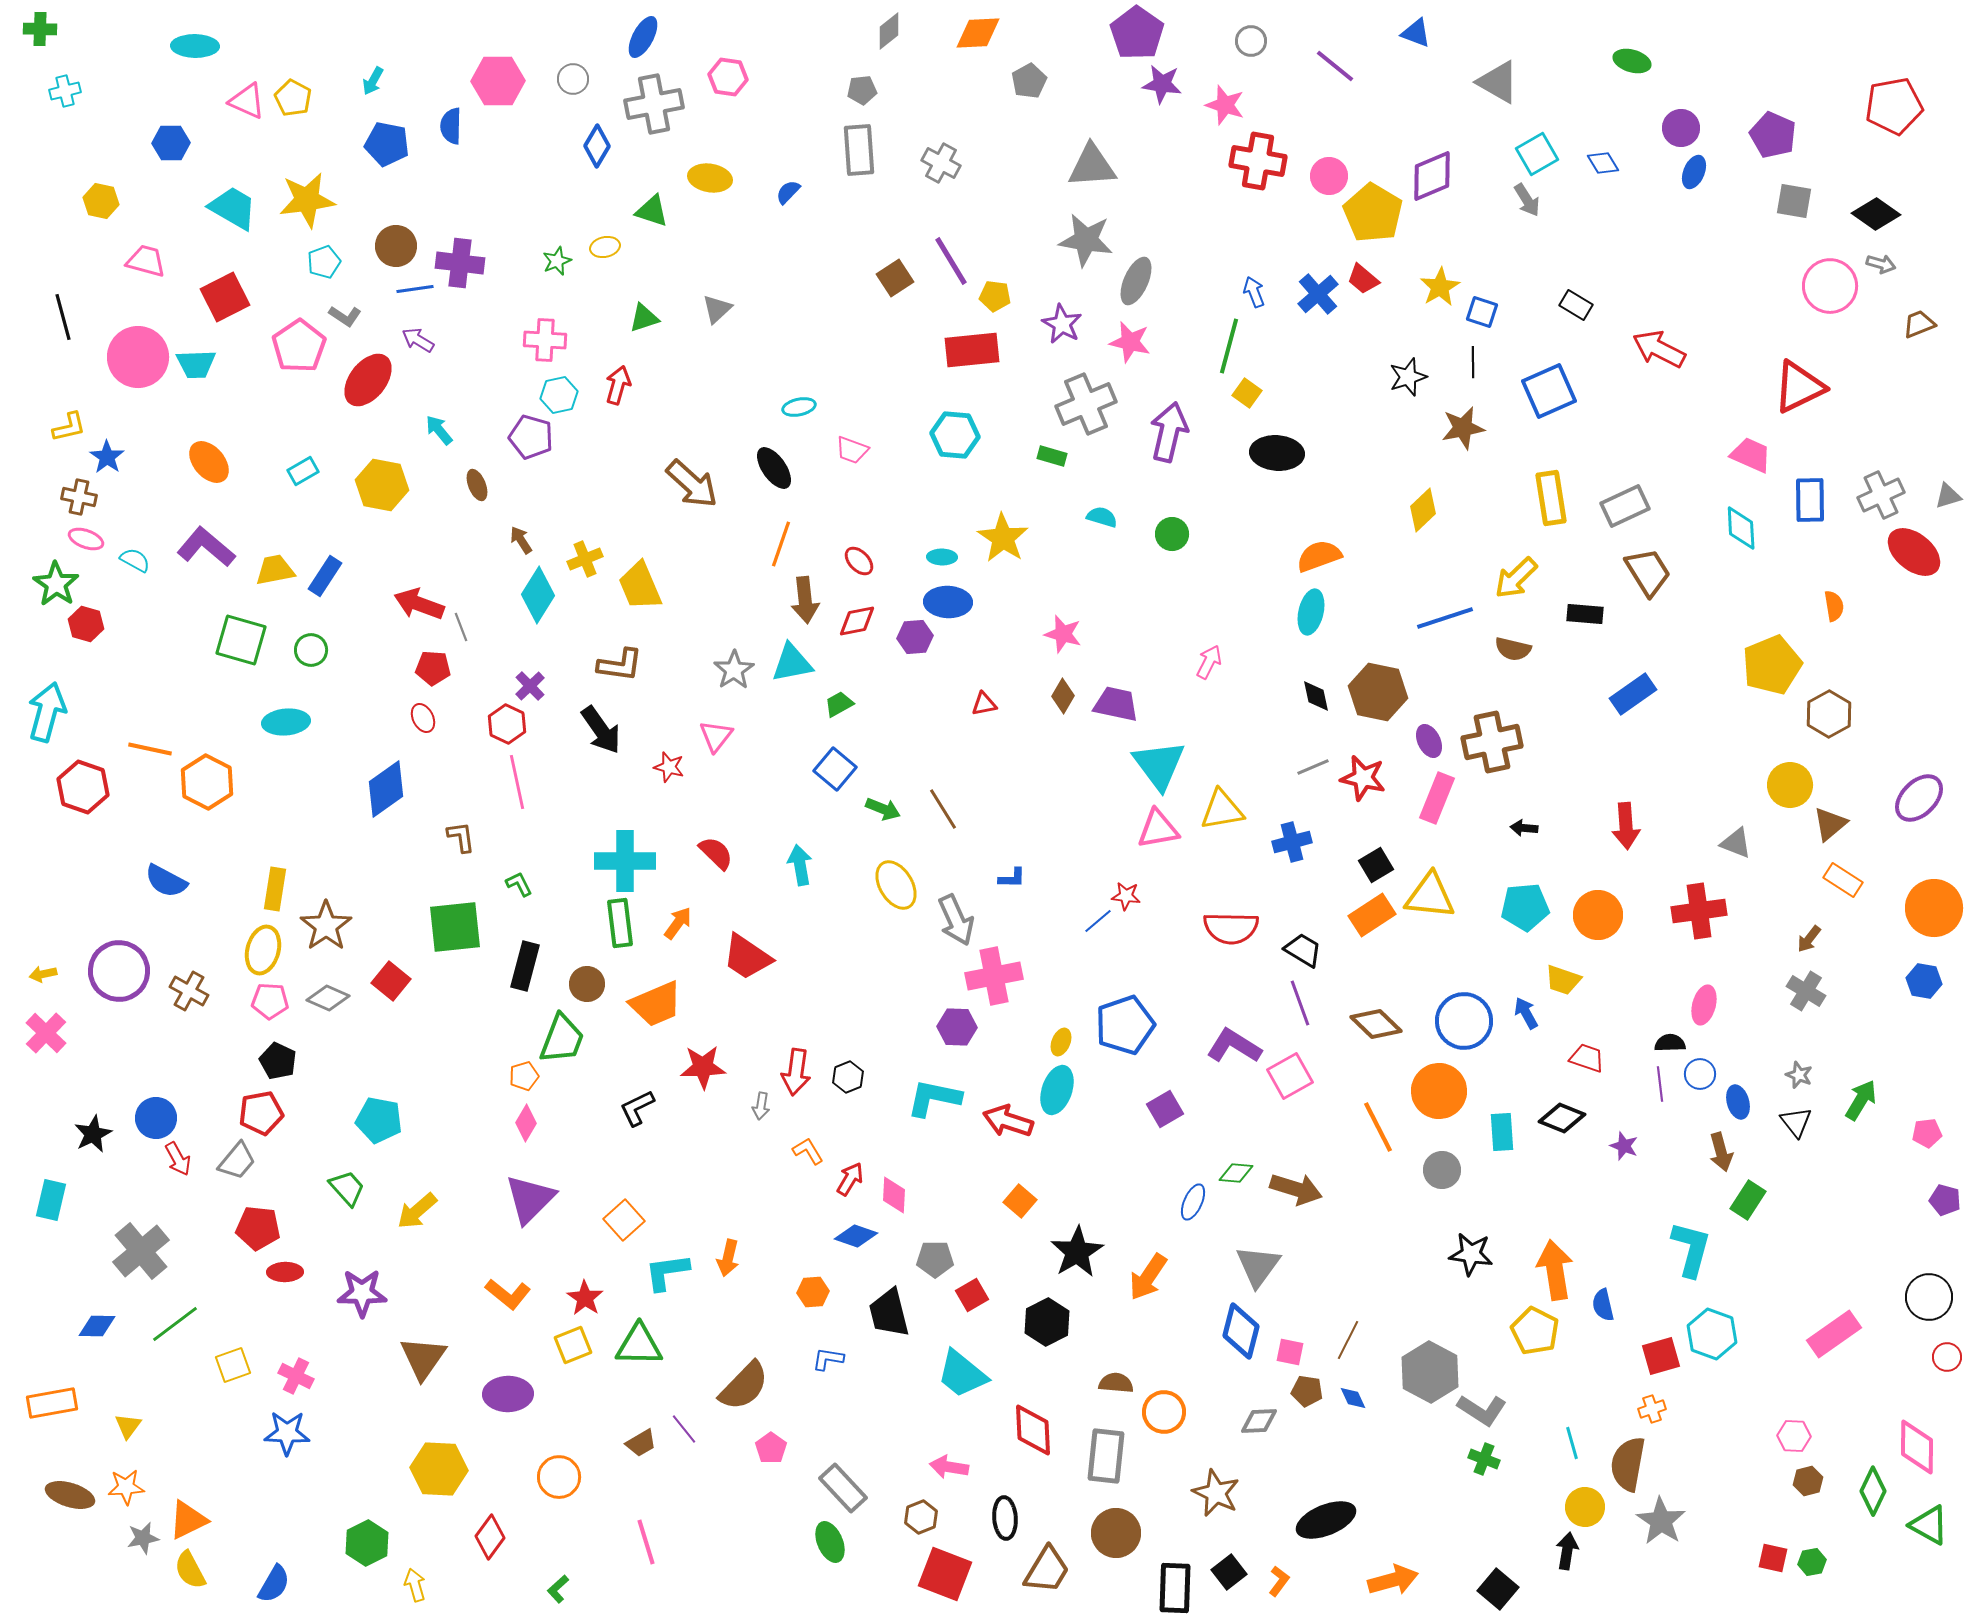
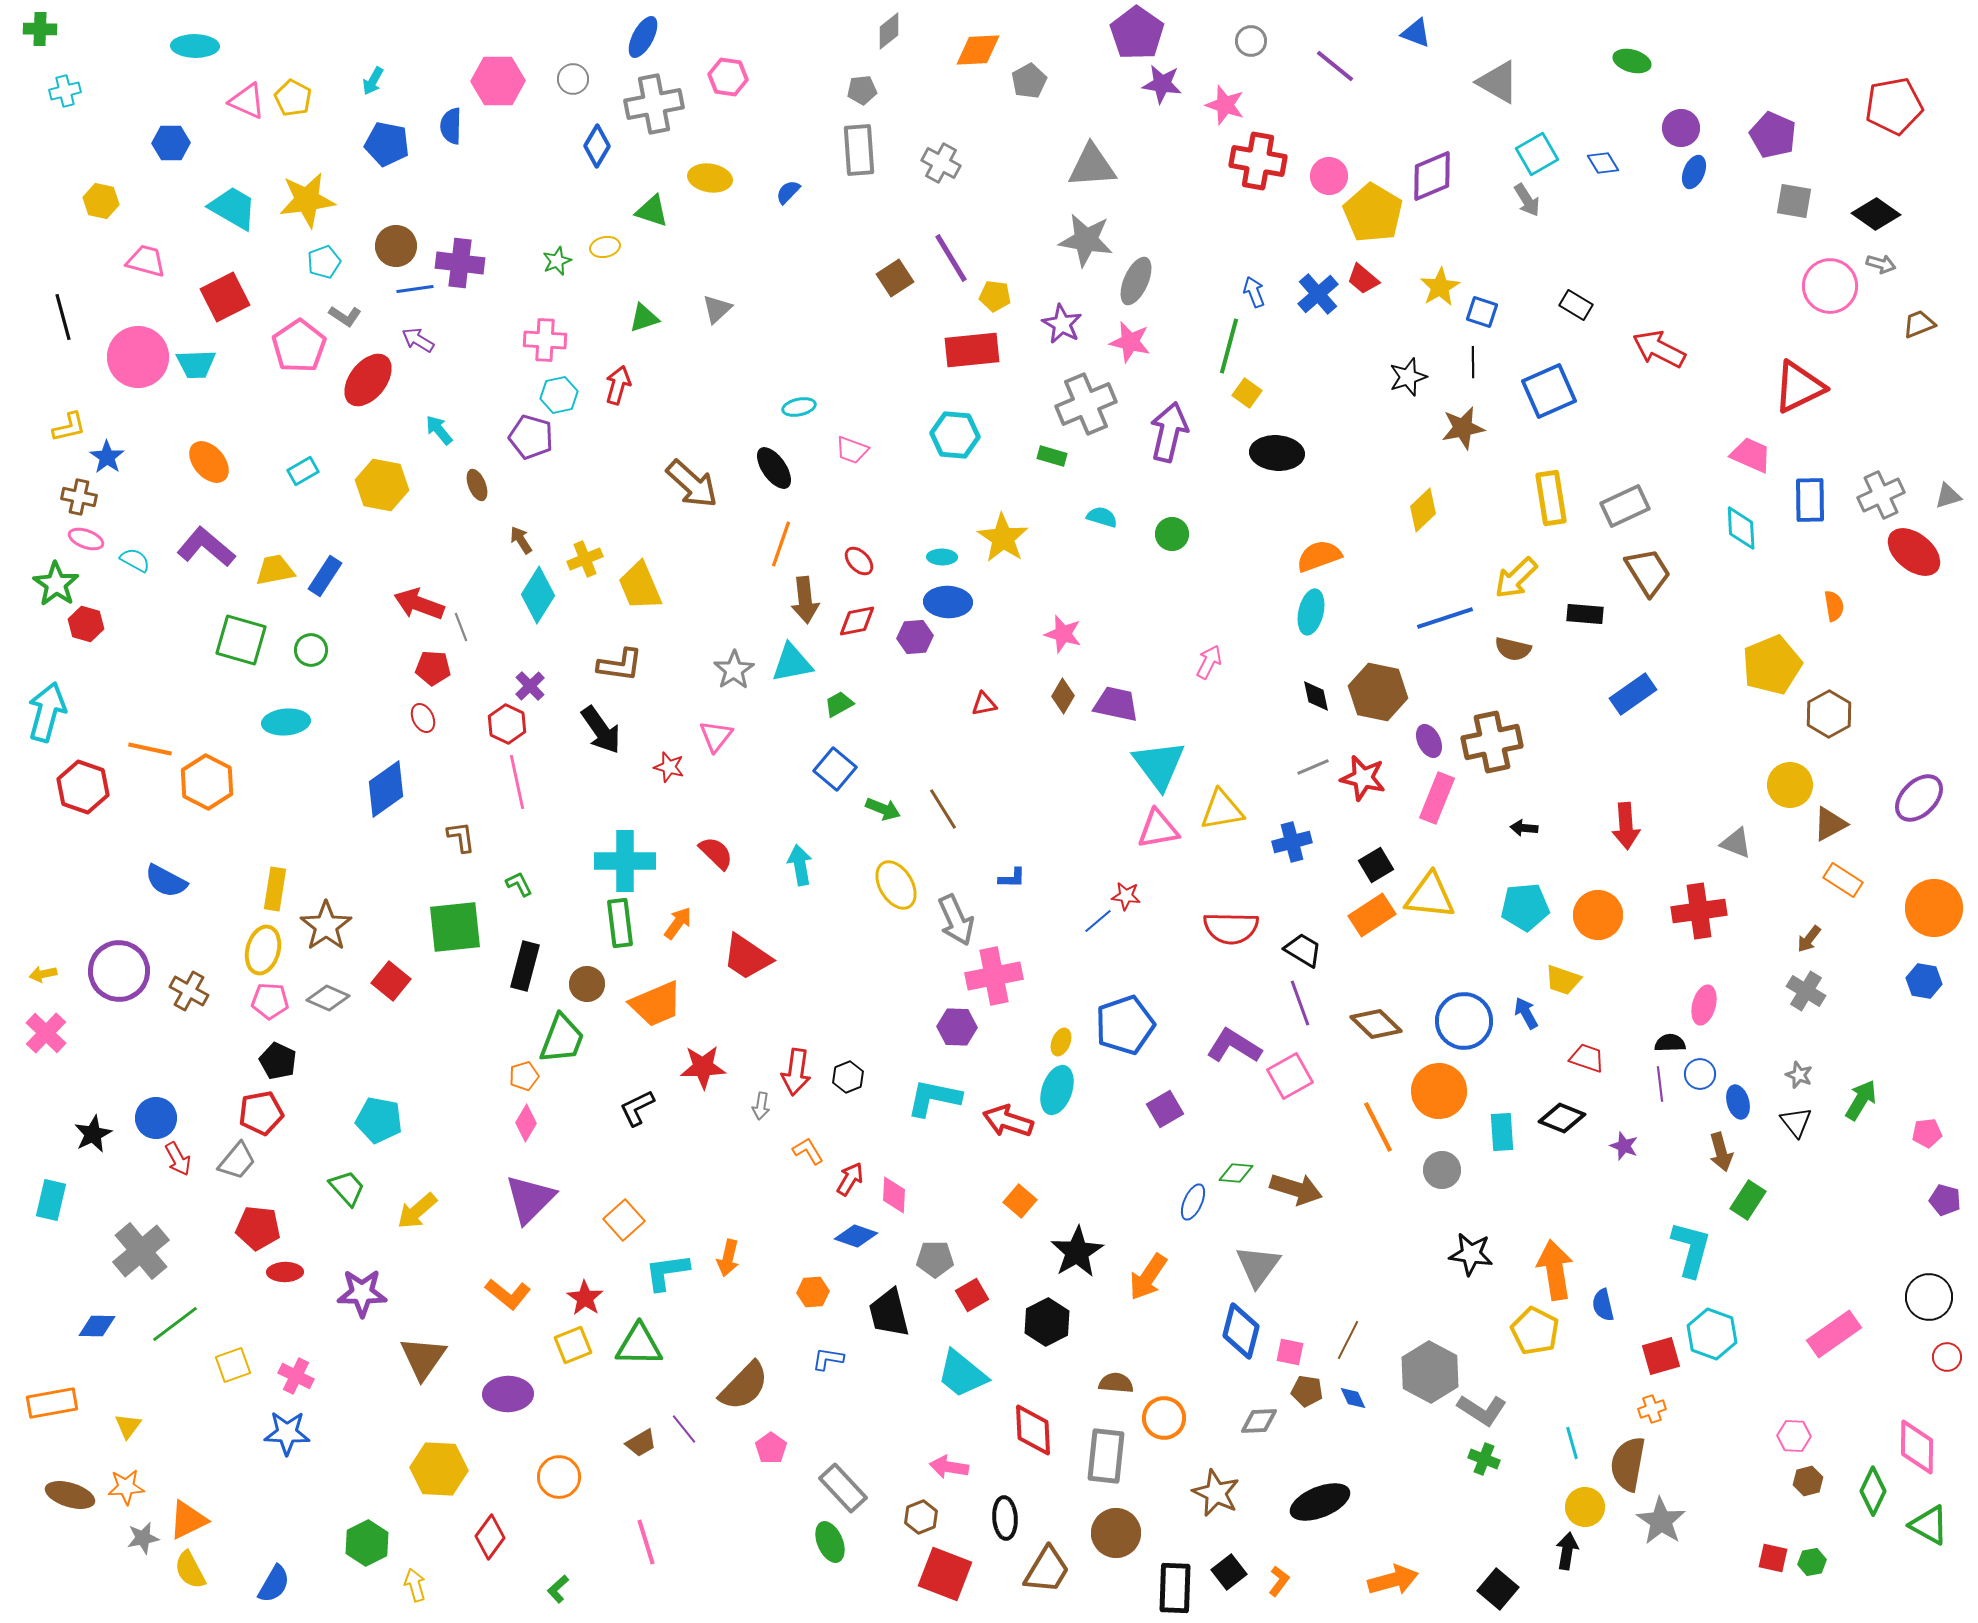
orange diamond at (978, 33): moved 17 px down
purple line at (951, 261): moved 3 px up
brown triangle at (1830, 824): rotated 12 degrees clockwise
orange circle at (1164, 1412): moved 6 px down
black ellipse at (1326, 1520): moved 6 px left, 18 px up
